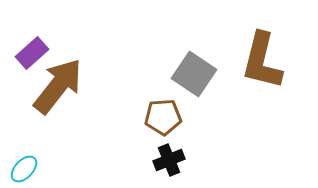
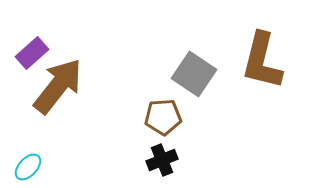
black cross: moved 7 px left
cyan ellipse: moved 4 px right, 2 px up
